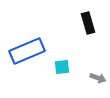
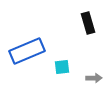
gray arrow: moved 4 px left; rotated 21 degrees counterclockwise
